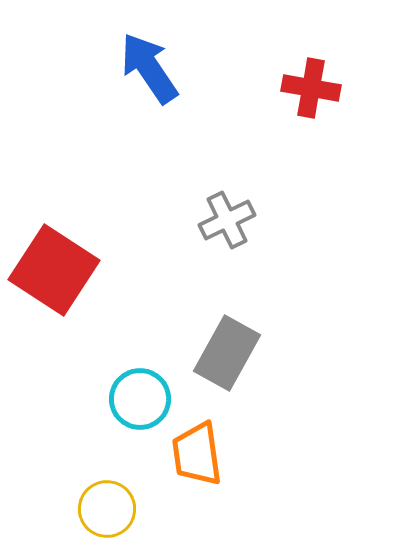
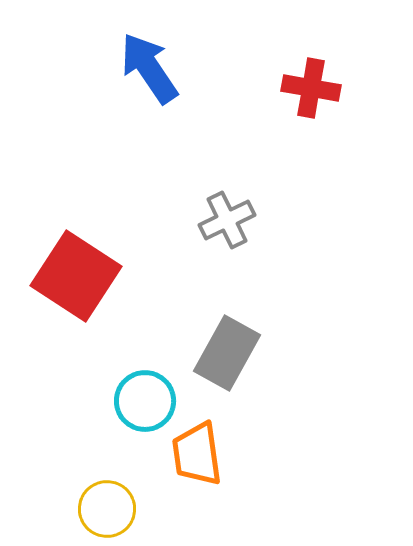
red square: moved 22 px right, 6 px down
cyan circle: moved 5 px right, 2 px down
